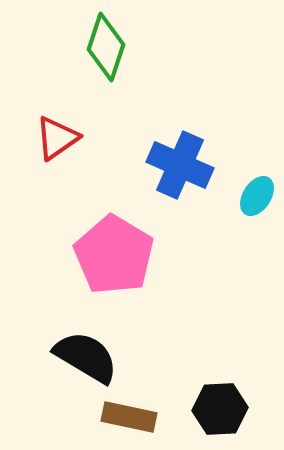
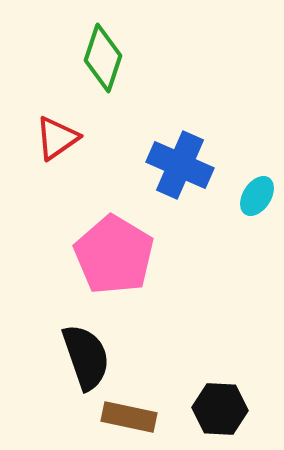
green diamond: moved 3 px left, 11 px down
black semicircle: rotated 40 degrees clockwise
black hexagon: rotated 6 degrees clockwise
